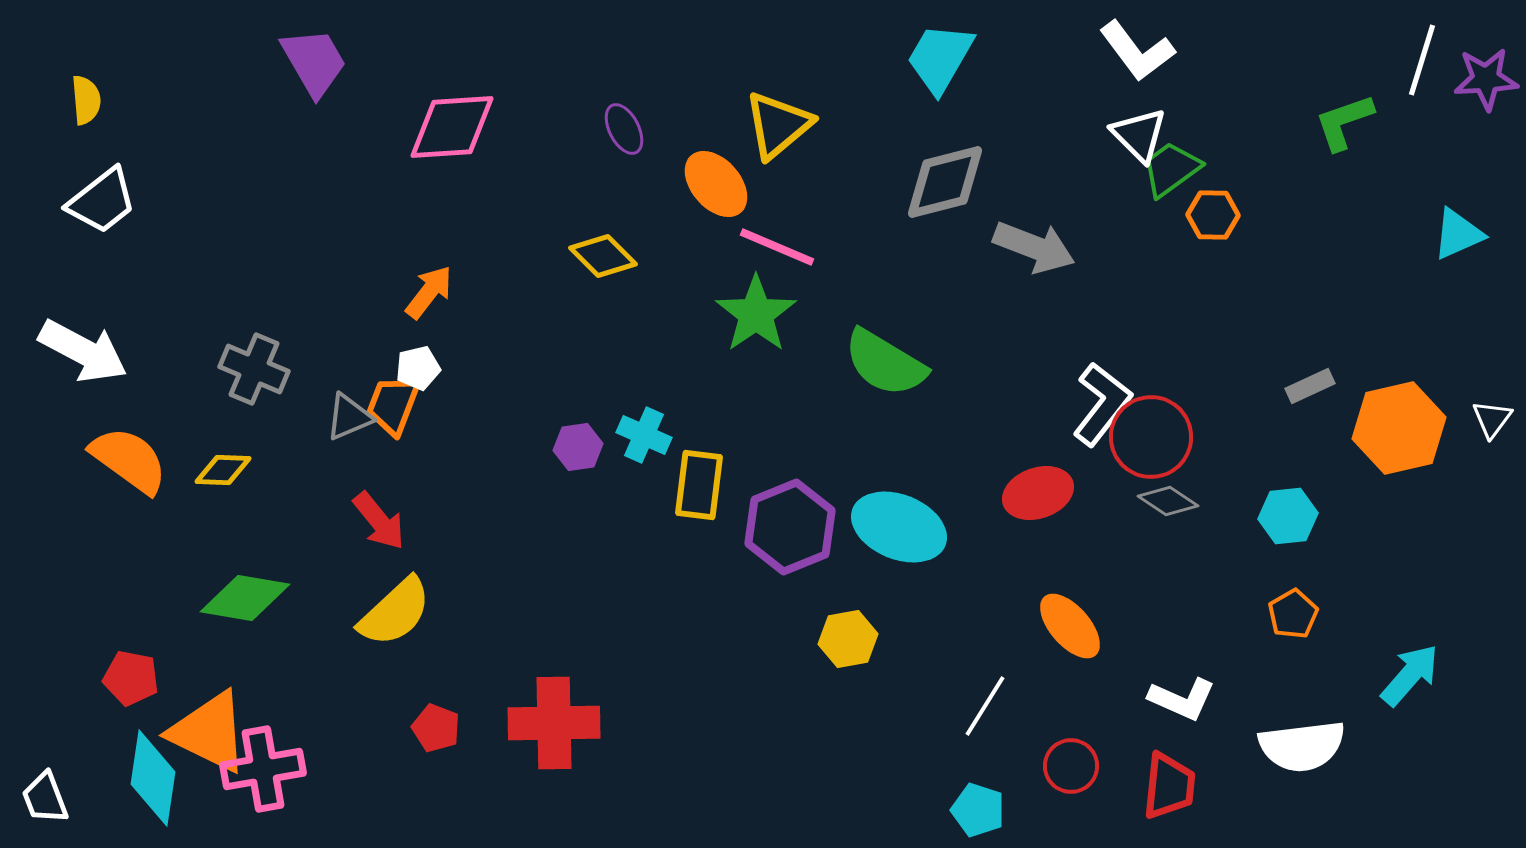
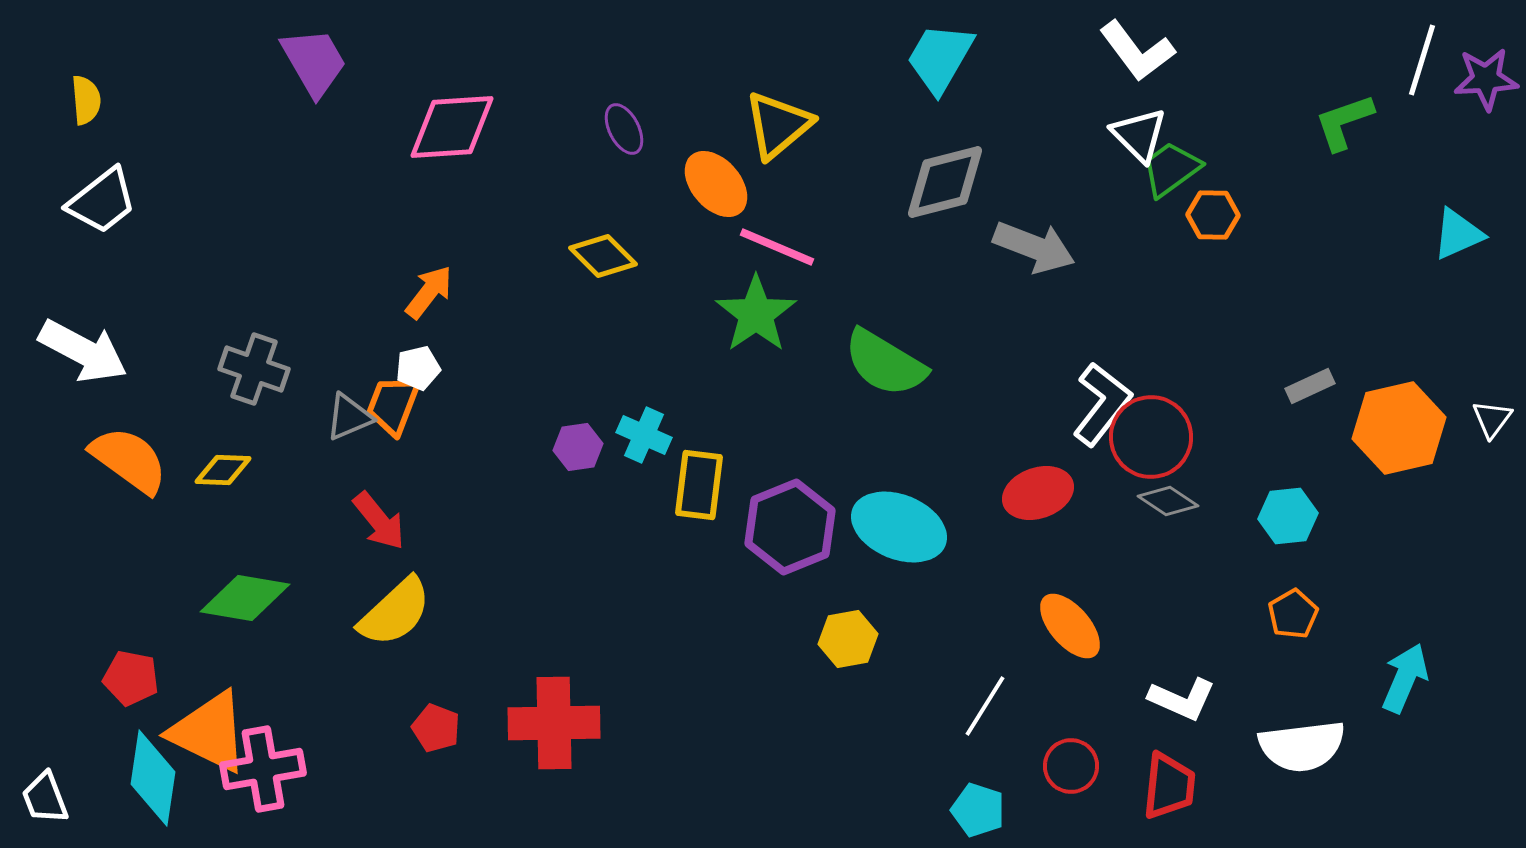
gray cross at (254, 369): rotated 4 degrees counterclockwise
cyan arrow at (1410, 675): moved 5 px left, 3 px down; rotated 18 degrees counterclockwise
